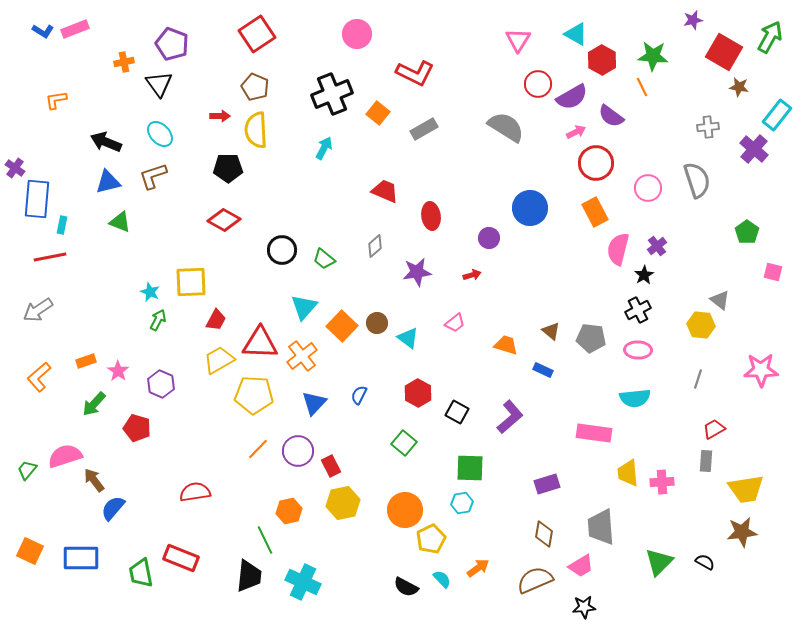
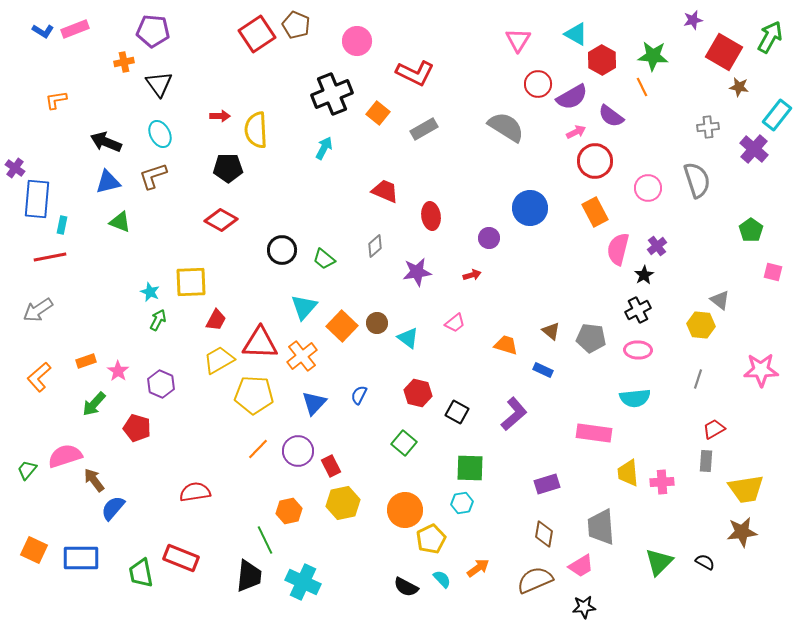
pink circle at (357, 34): moved 7 px down
purple pentagon at (172, 44): moved 19 px left, 13 px up; rotated 16 degrees counterclockwise
brown pentagon at (255, 87): moved 41 px right, 62 px up
cyan ellipse at (160, 134): rotated 16 degrees clockwise
red circle at (596, 163): moved 1 px left, 2 px up
red diamond at (224, 220): moved 3 px left
green pentagon at (747, 232): moved 4 px right, 2 px up
red hexagon at (418, 393): rotated 16 degrees counterclockwise
purple L-shape at (510, 417): moved 4 px right, 3 px up
orange square at (30, 551): moved 4 px right, 1 px up
